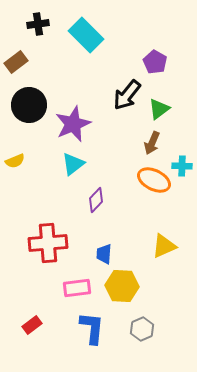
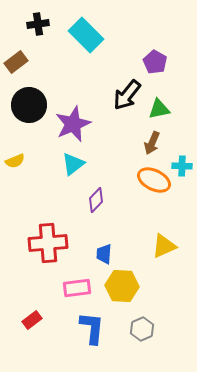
green triangle: rotated 25 degrees clockwise
red rectangle: moved 5 px up
